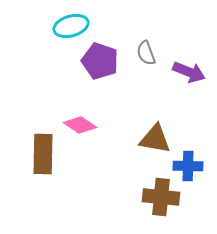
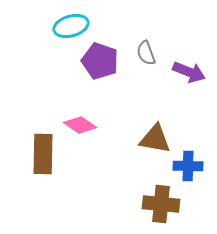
brown cross: moved 7 px down
